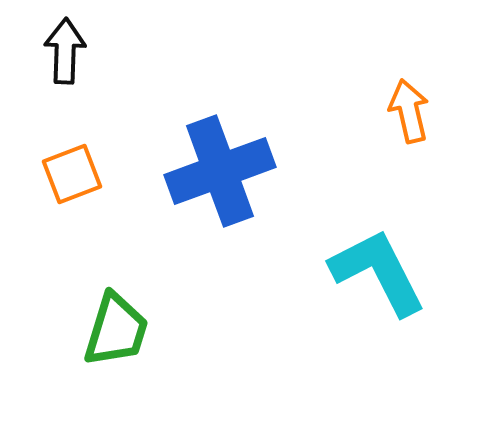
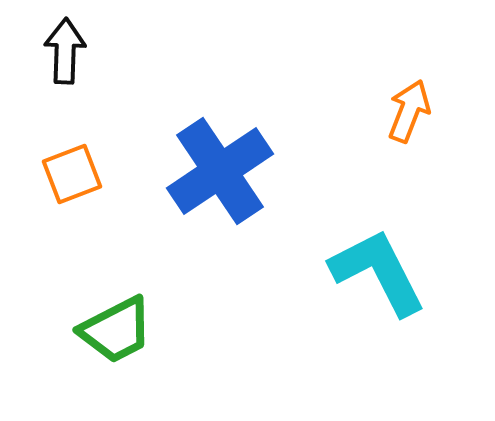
orange arrow: rotated 34 degrees clockwise
blue cross: rotated 14 degrees counterclockwise
green trapezoid: rotated 46 degrees clockwise
